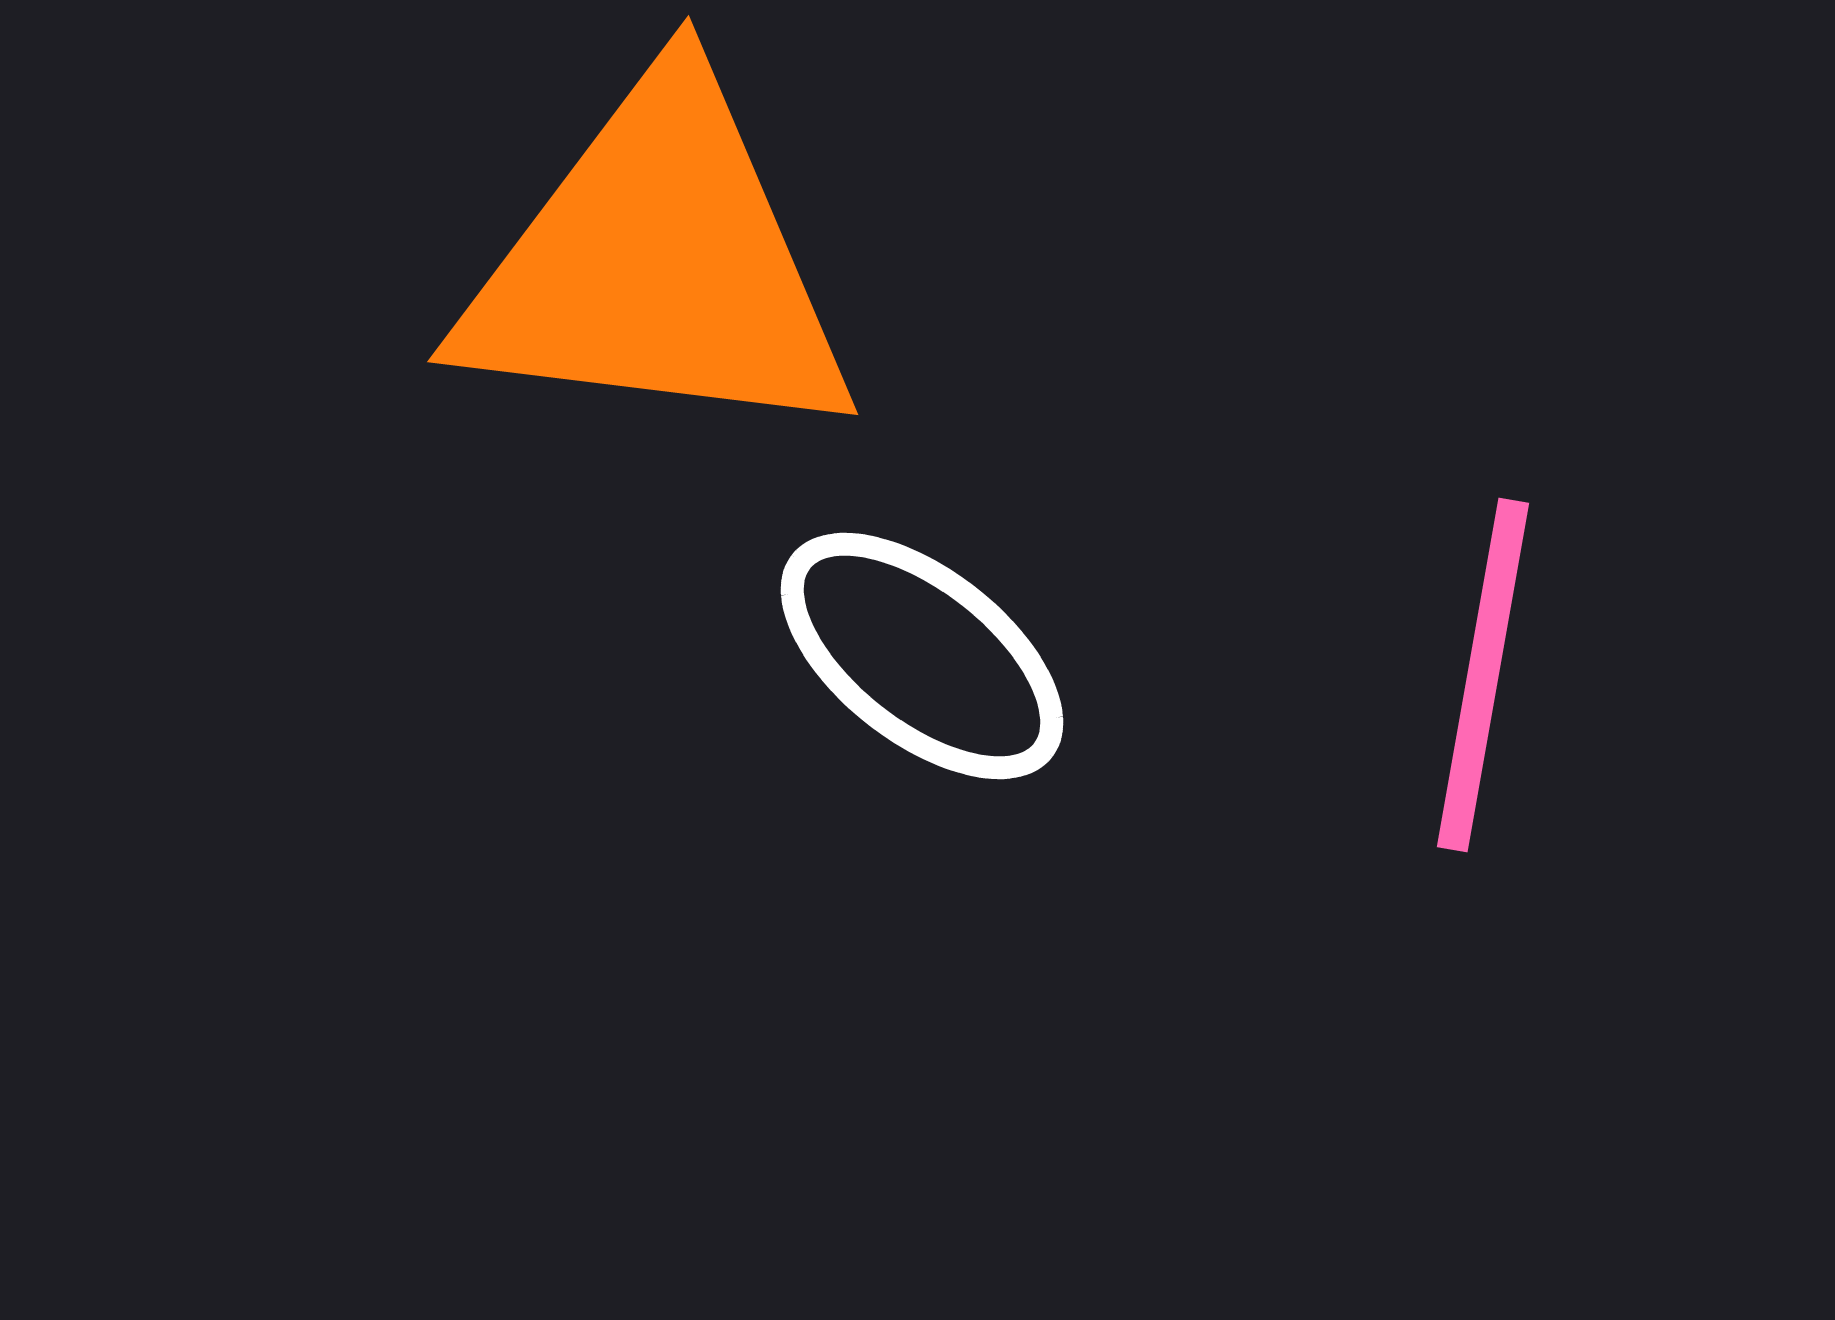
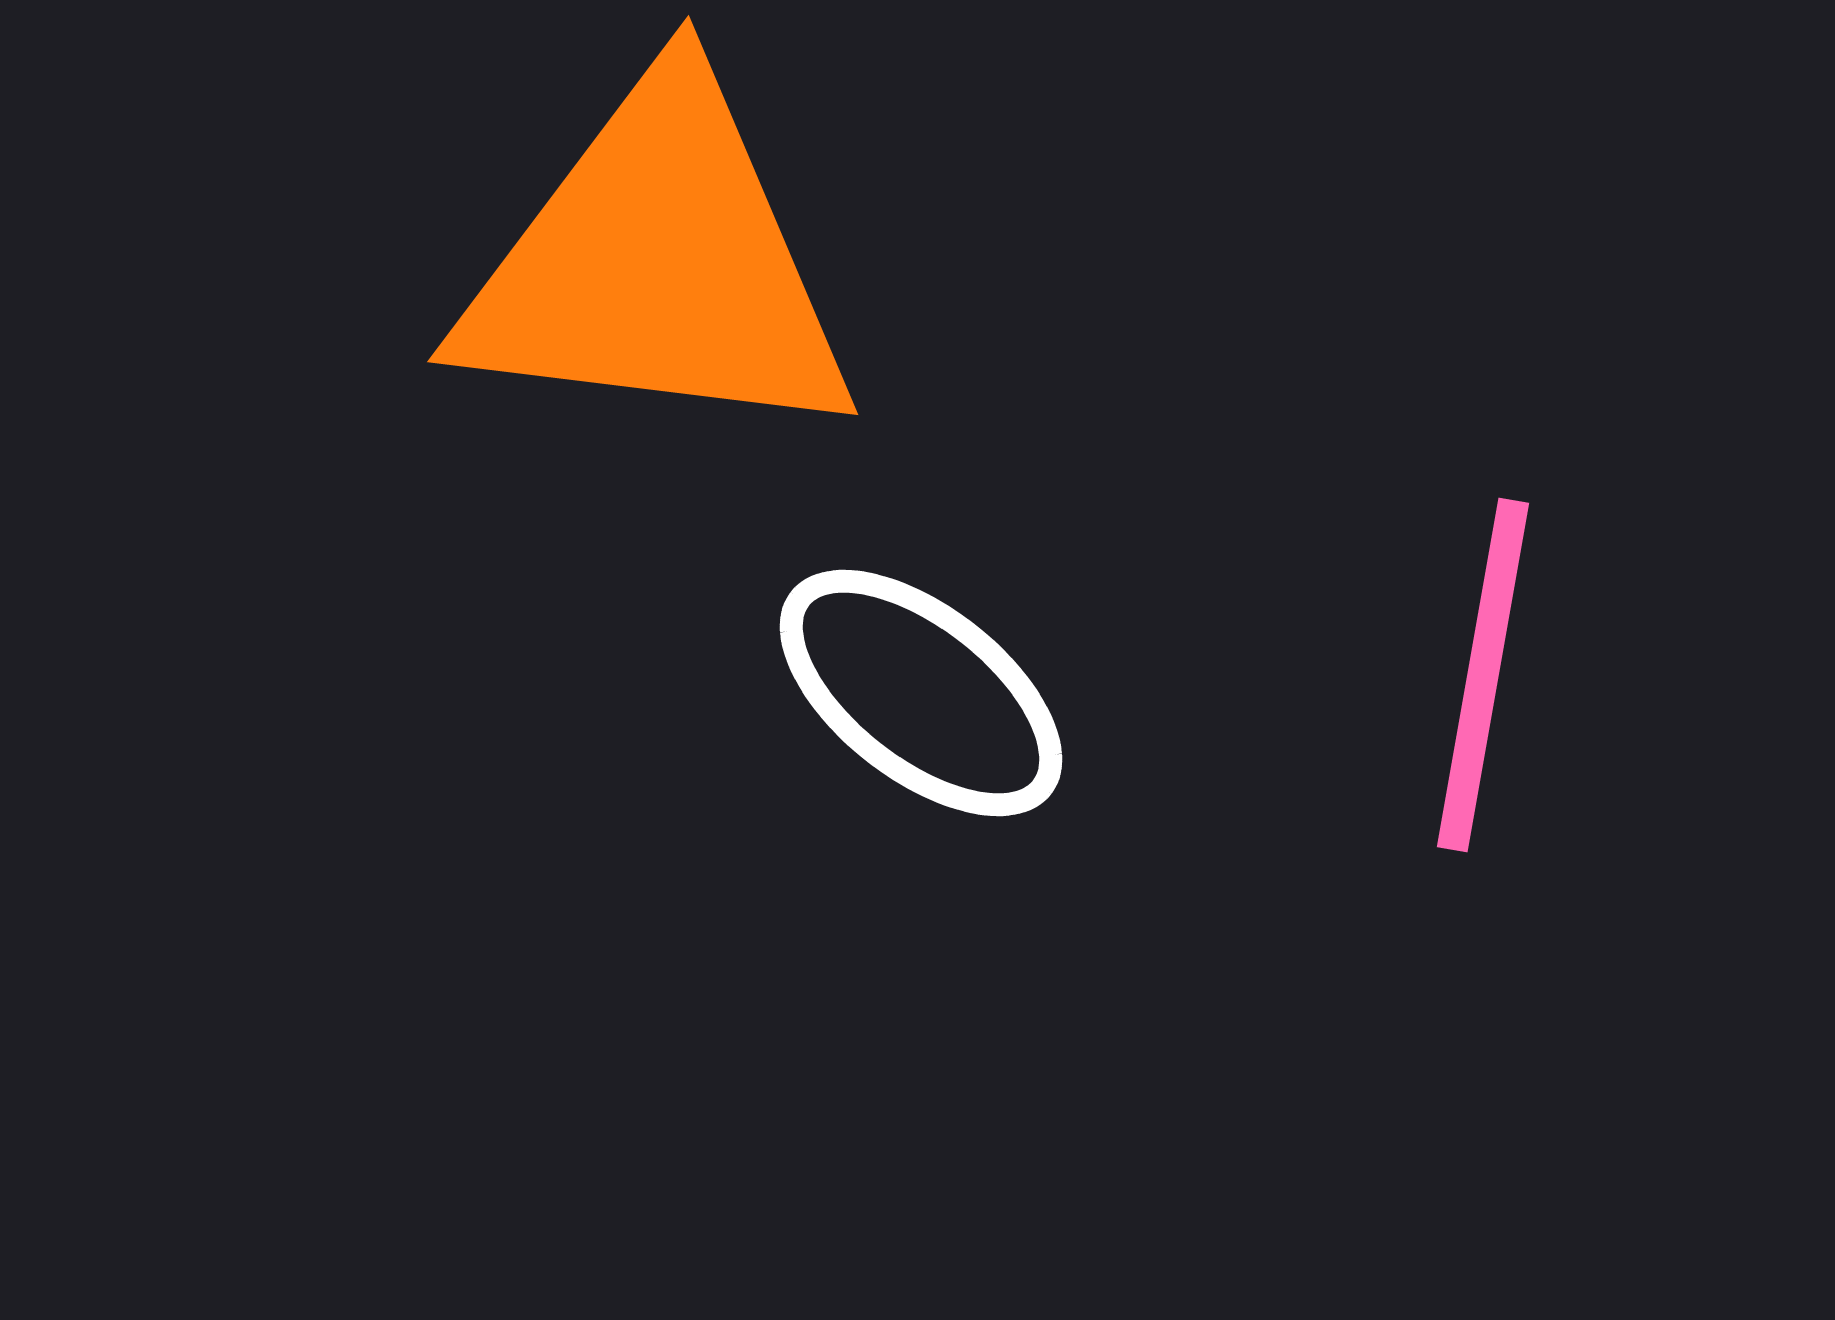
white ellipse: moved 1 px left, 37 px down
